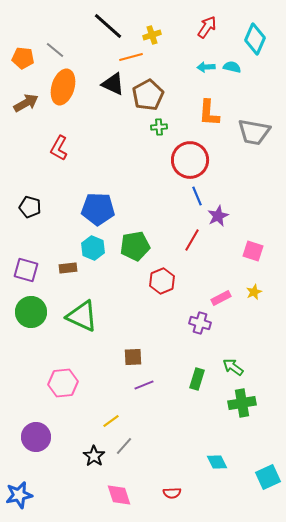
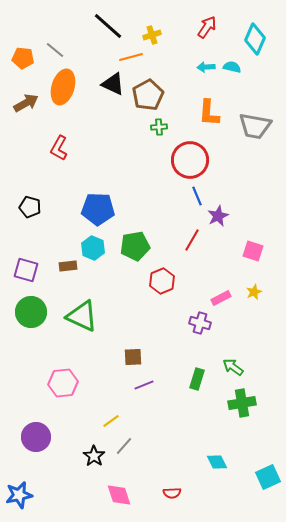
gray trapezoid at (254, 132): moved 1 px right, 6 px up
brown rectangle at (68, 268): moved 2 px up
